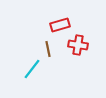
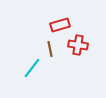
brown line: moved 2 px right
cyan line: moved 1 px up
